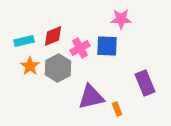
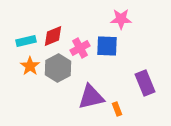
cyan rectangle: moved 2 px right
